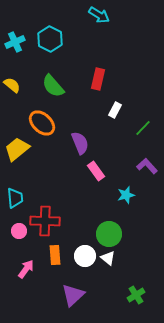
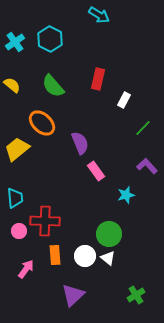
cyan cross: rotated 12 degrees counterclockwise
white rectangle: moved 9 px right, 10 px up
